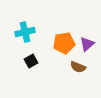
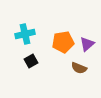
cyan cross: moved 2 px down
orange pentagon: moved 1 px left, 1 px up
brown semicircle: moved 1 px right, 1 px down
